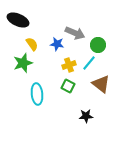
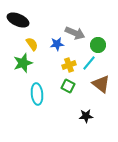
blue star: rotated 16 degrees counterclockwise
